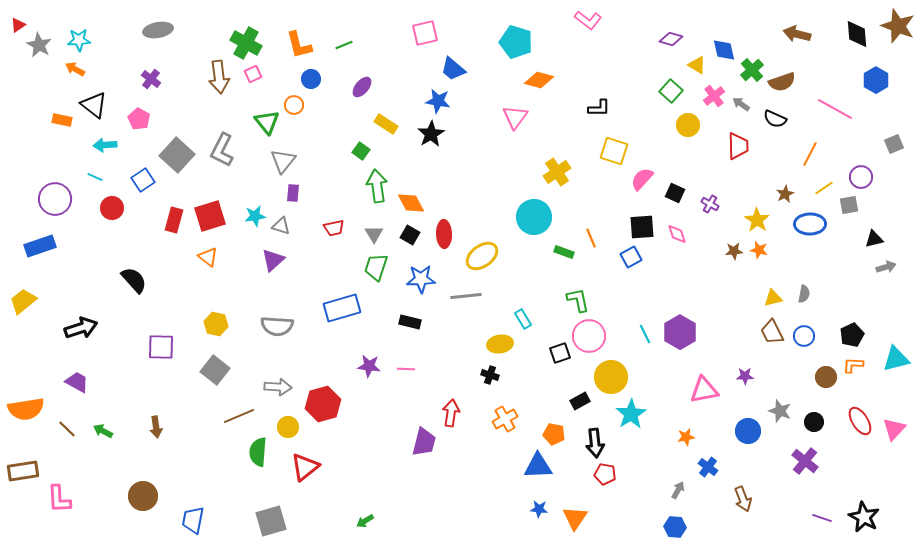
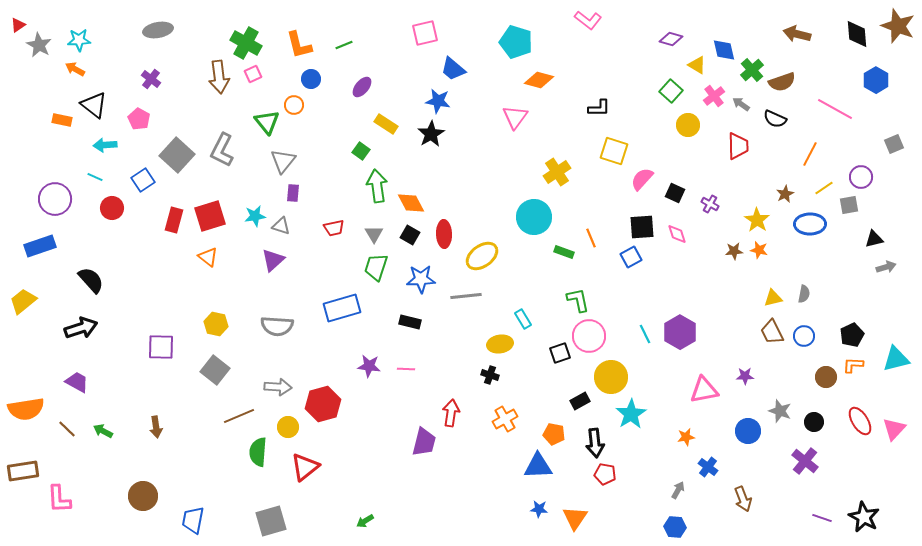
black semicircle at (134, 280): moved 43 px left
